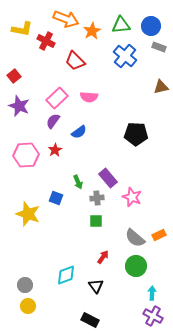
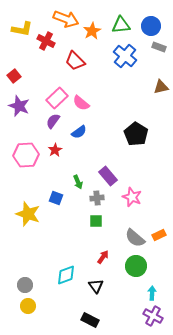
pink semicircle: moved 8 px left, 6 px down; rotated 36 degrees clockwise
black pentagon: rotated 30 degrees clockwise
purple rectangle: moved 2 px up
